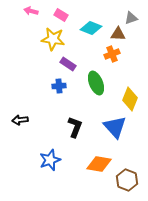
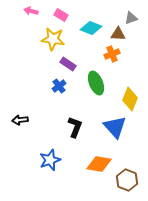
blue cross: rotated 32 degrees counterclockwise
